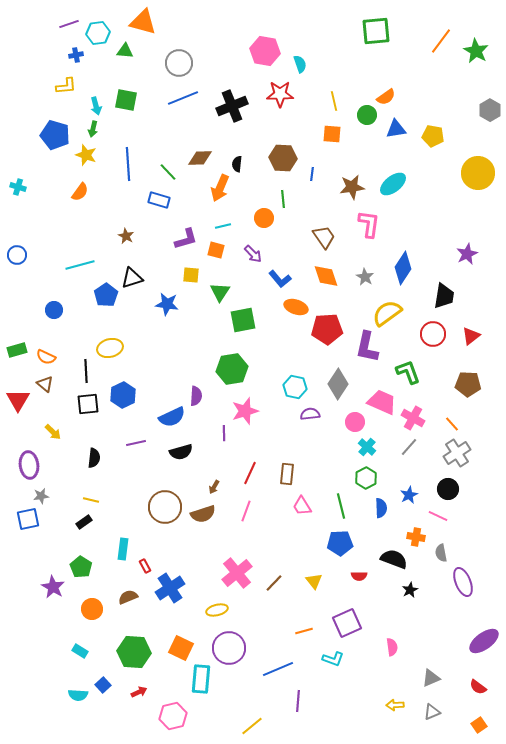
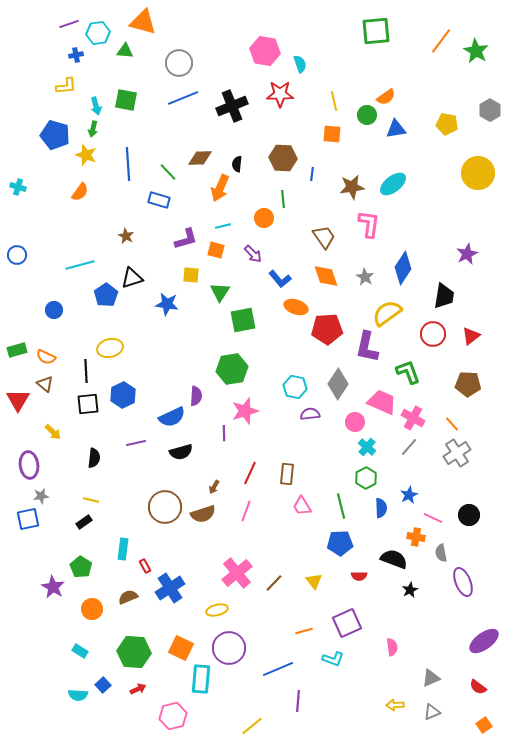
yellow pentagon at (433, 136): moved 14 px right, 12 px up
black circle at (448, 489): moved 21 px right, 26 px down
pink line at (438, 516): moved 5 px left, 2 px down
red arrow at (139, 692): moved 1 px left, 3 px up
orange square at (479, 725): moved 5 px right
